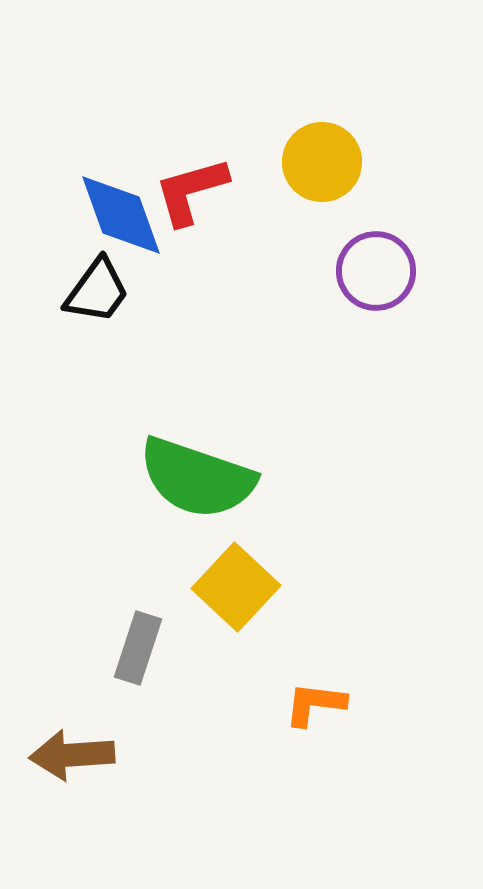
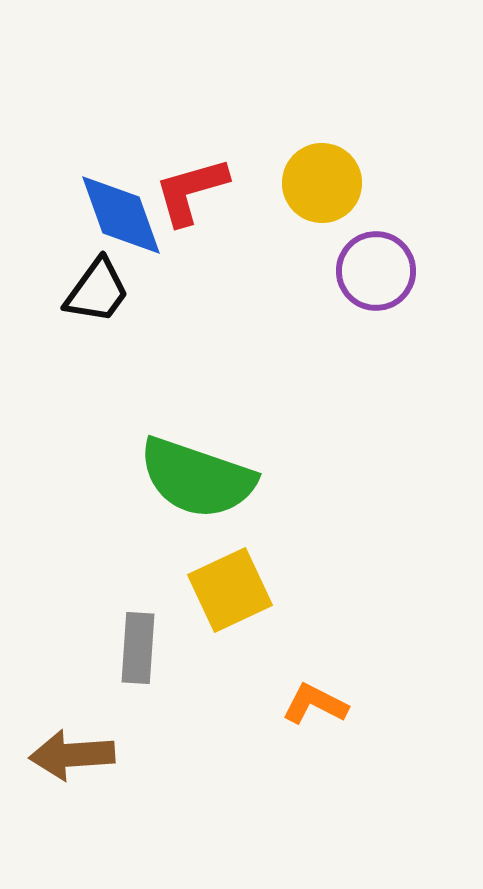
yellow circle: moved 21 px down
yellow square: moved 6 px left, 3 px down; rotated 22 degrees clockwise
gray rectangle: rotated 14 degrees counterclockwise
orange L-shape: rotated 20 degrees clockwise
